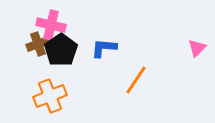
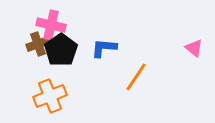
pink triangle: moved 3 px left; rotated 36 degrees counterclockwise
orange line: moved 3 px up
